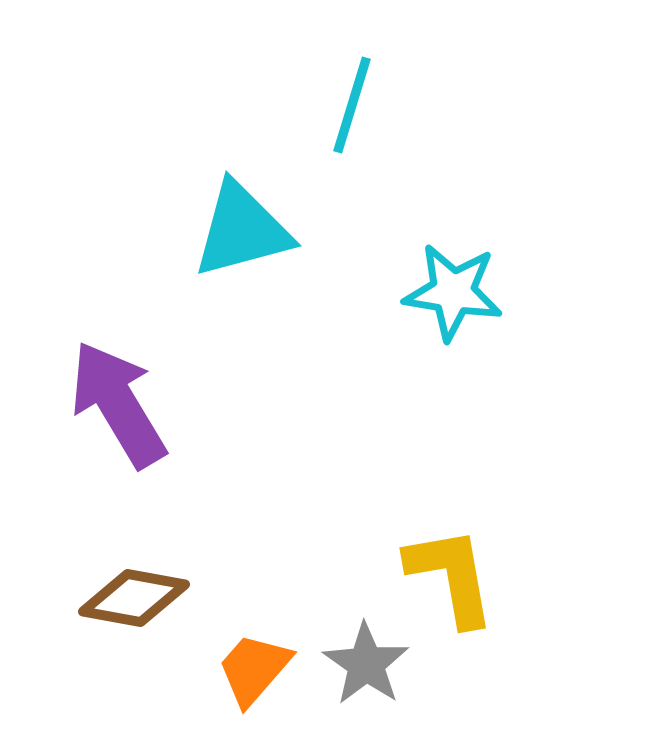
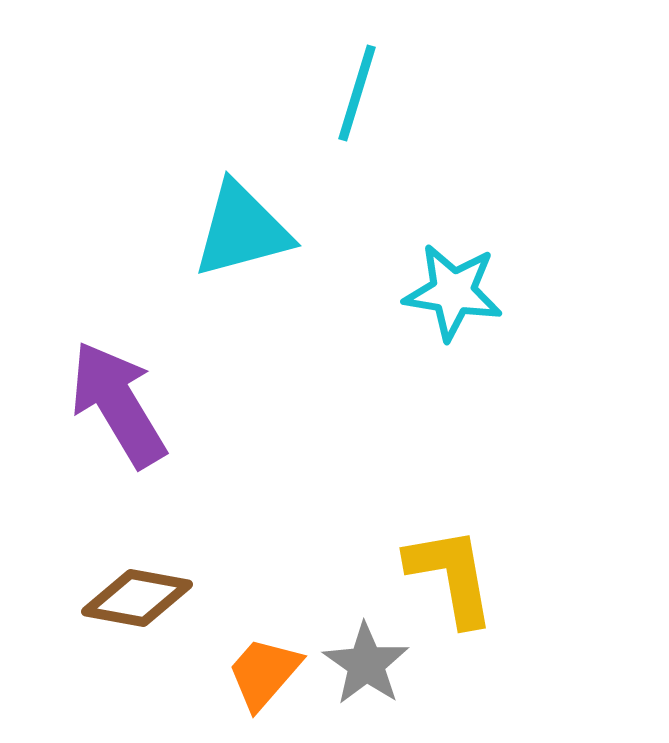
cyan line: moved 5 px right, 12 px up
brown diamond: moved 3 px right
orange trapezoid: moved 10 px right, 4 px down
